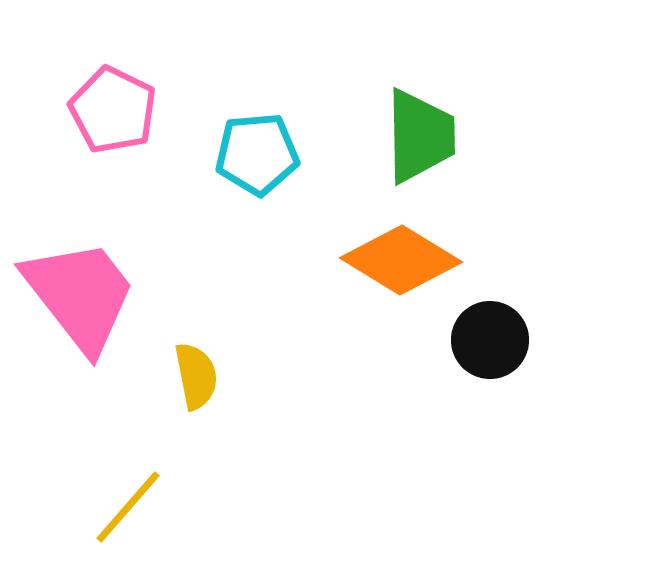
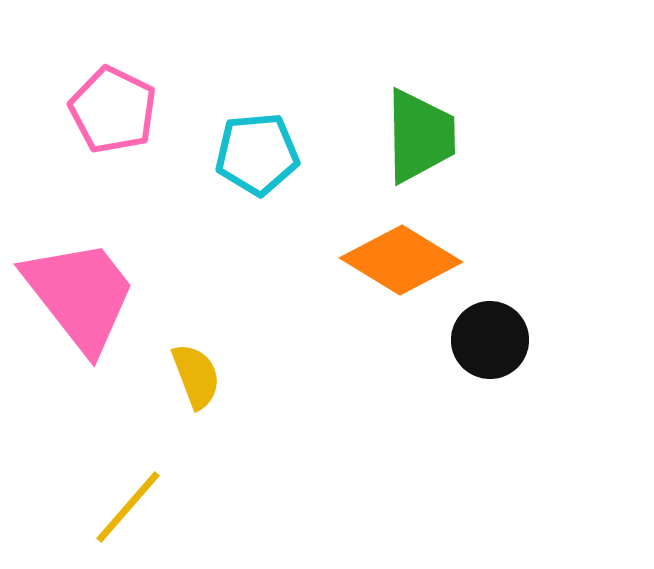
yellow semicircle: rotated 10 degrees counterclockwise
